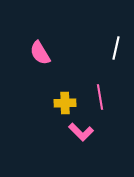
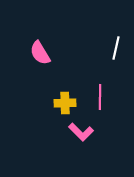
pink line: rotated 10 degrees clockwise
